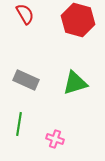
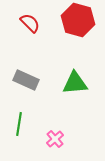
red semicircle: moved 5 px right, 9 px down; rotated 15 degrees counterclockwise
green triangle: rotated 12 degrees clockwise
pink cross: rotated 30 degrees clockwise
